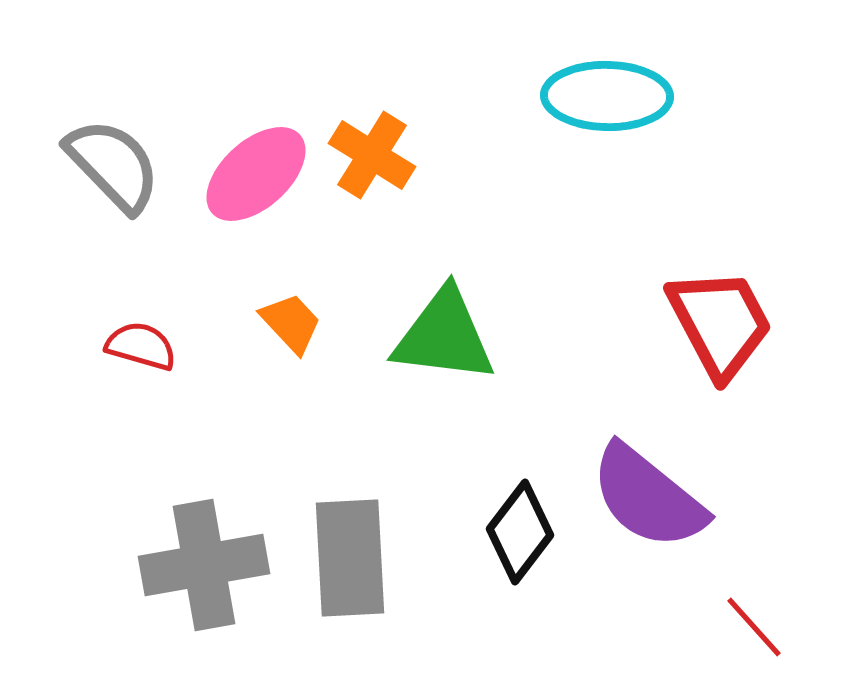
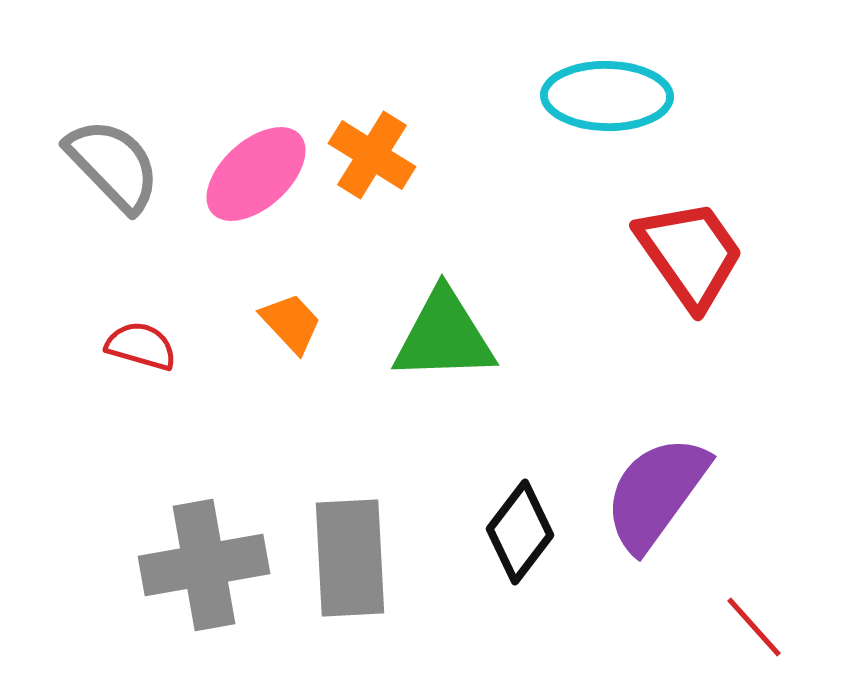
red trapezoid: moved 30 px left, 69 px up; rotated 7 degrees counterclockwise
green triangle: rotated 9 degrees counterclockwise
purple semicircle: moved 8 px right, 4 px up; rotated 87 degrees clockwise
